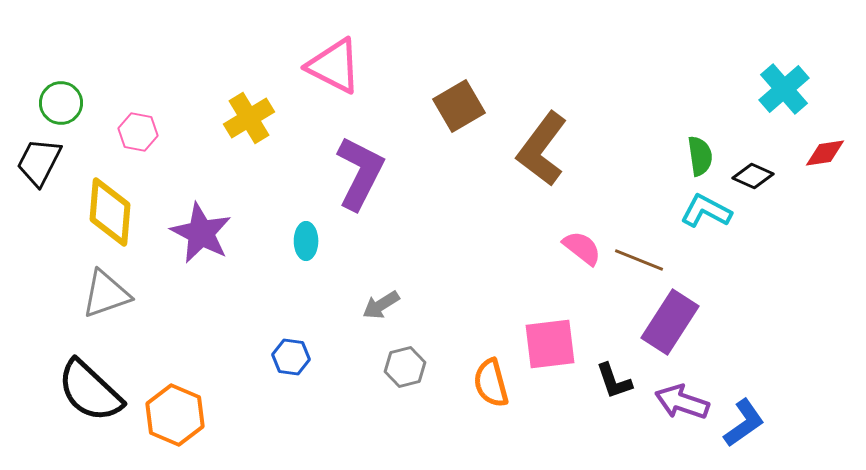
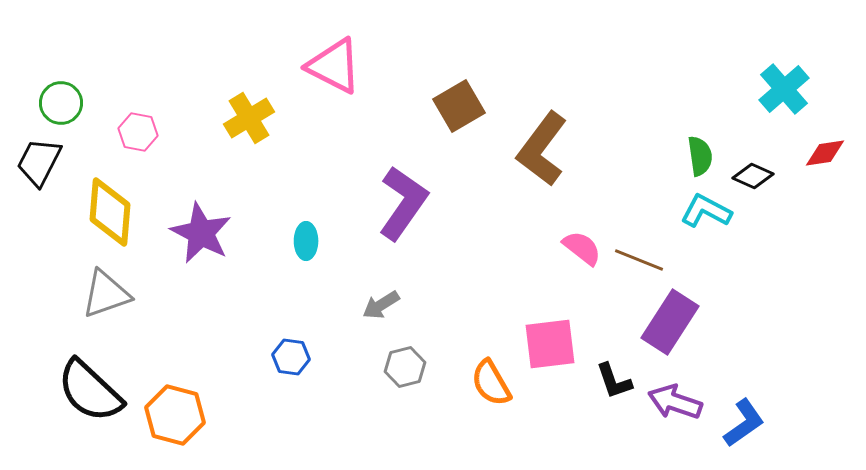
purple L-shape: moved 43 px right, 30 px down; rotated 8 degrees clockwise
orange semicircle: rotated 15 degrees counterclockwise
purple arrow: moved 7 px left
orange hexagon: rotated 8 degrees counterclockwise
